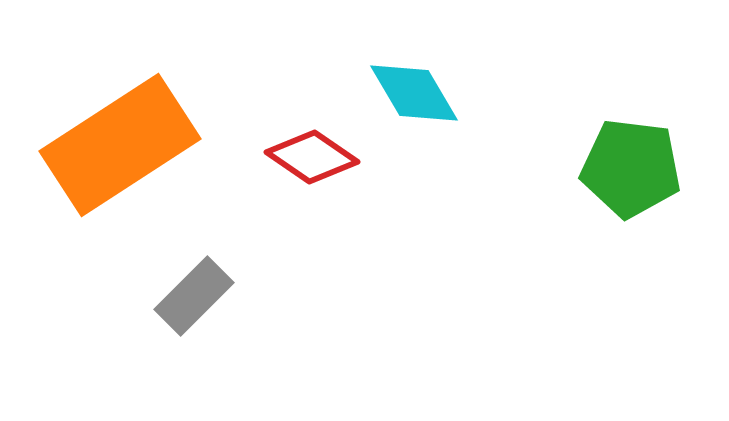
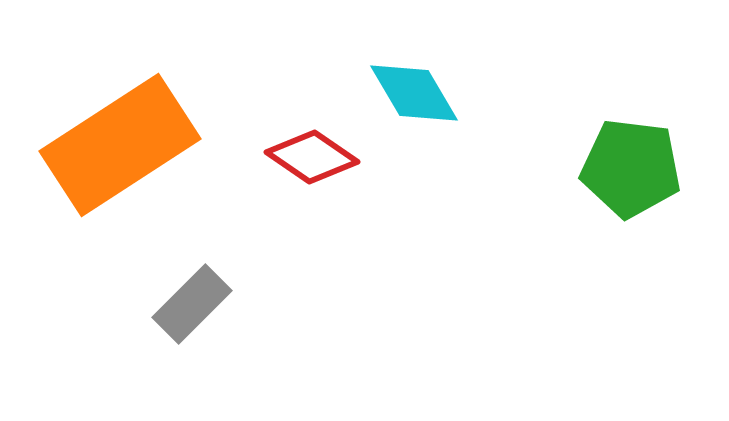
gray rectangle: moved 2 px left, 8 px down
